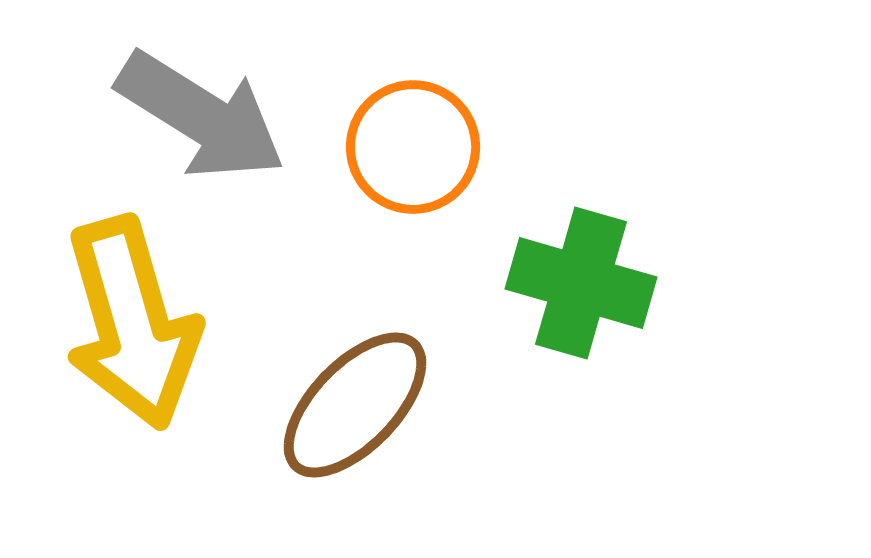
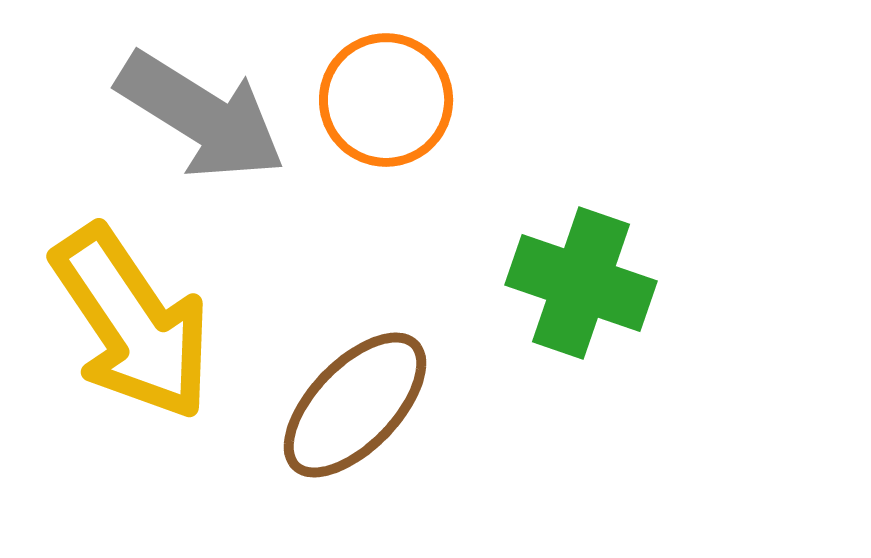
orange circle: moved 27 px left, 47 px up
green cross: rotated 3 degrees clockwise
yellow arrow: rotated 18 degrees counterclockwise
